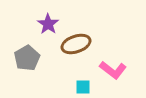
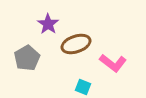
pink L-shape: moved 7 px up
cyan square: rotated 21 degrees clockwise
